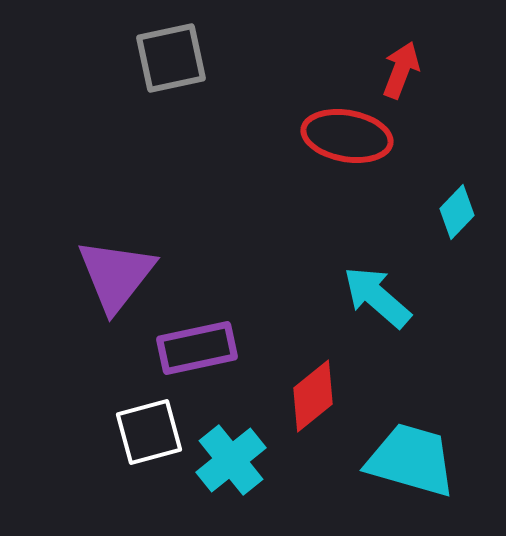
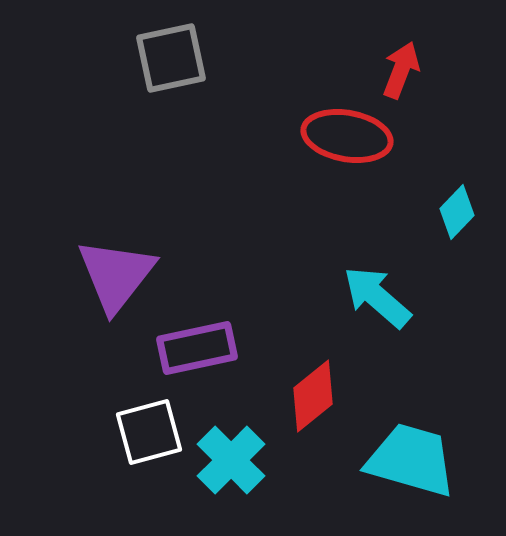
cyan cross: rotated 6 degrees counterclockwise
